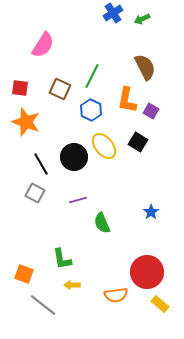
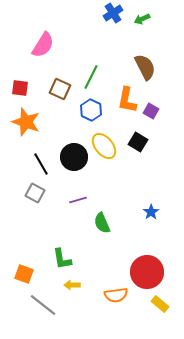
green line: moved 1 px left, 1 px down
